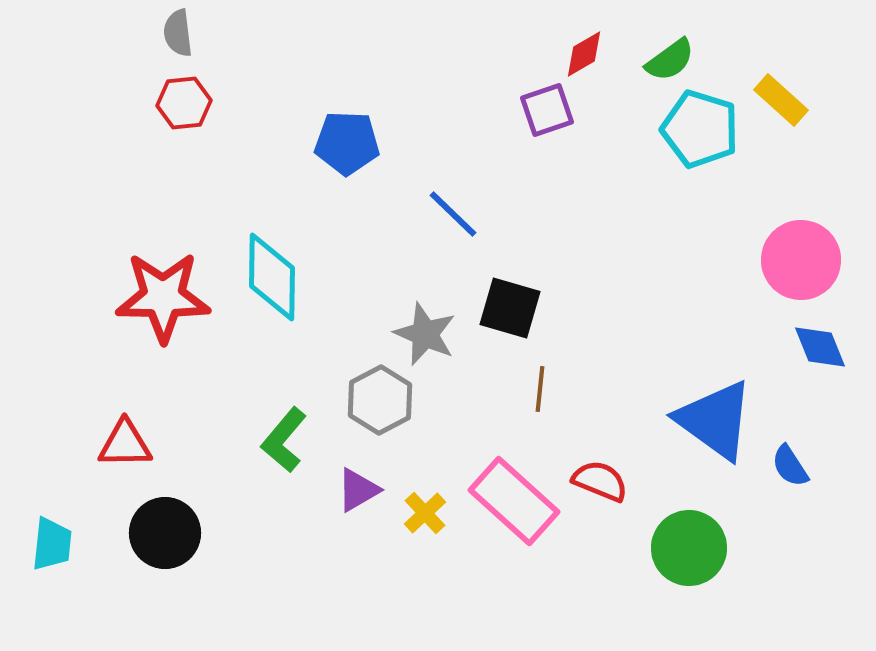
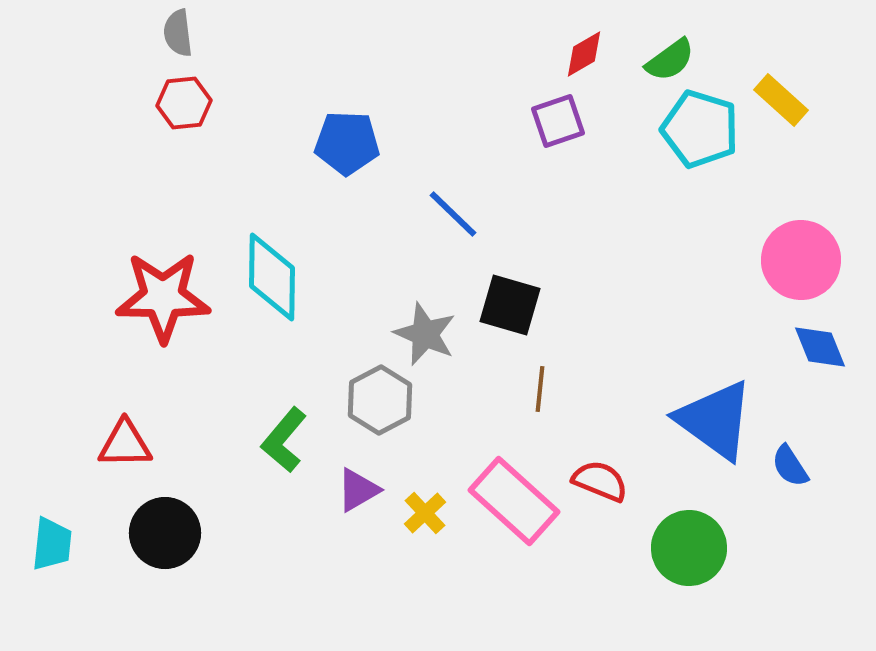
purple square: moved 11 px right, 11 px down
black square: moved 3 px up
